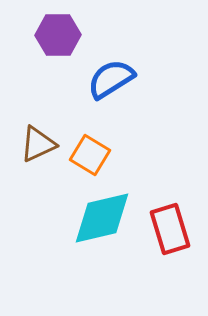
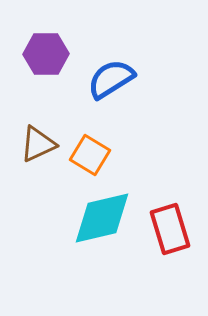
purple hexagon: moved 12 px left, 19 px down
